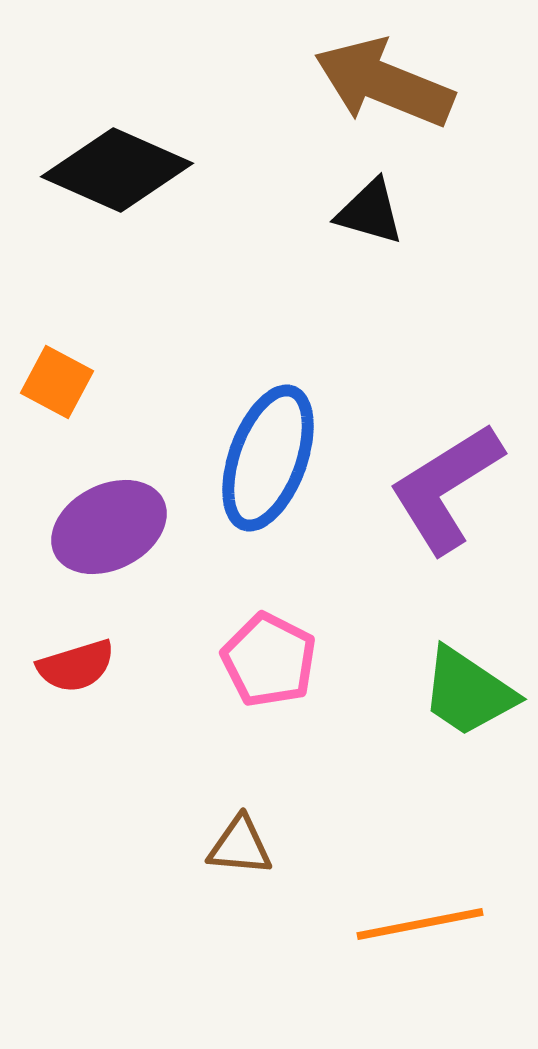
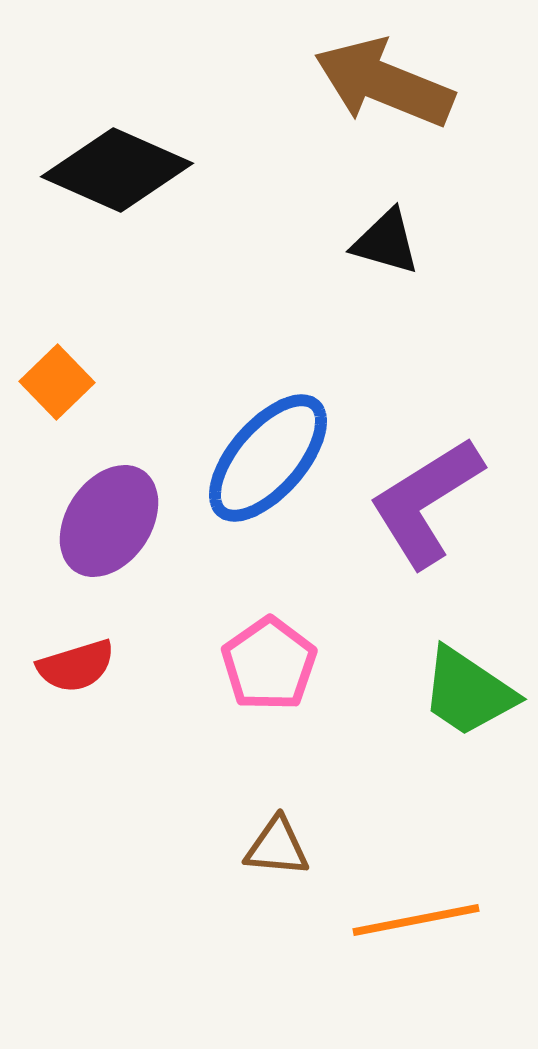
black triangle: moved 16 px right, 30 px down
orange square: rotated 18 degrees clockwise
blue ellipse: rotated 21 degrees clockwise
purple L-shape: moved 20 px left, 14 px down
purple ellipse: moved 6 px up; rotated 29 degrees counterclockwise
pink pentagon: moved 4 px down; rotated 10 degrees clockwise
brown triangle: moved 37 px right, 1 px down
orange line: moved 4 px left, 4 px up
